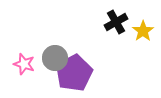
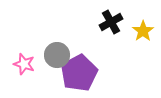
black cross: moved 5 px left
gray circle: moved 2 px right, 3 px up
purple pentagon: moved 5 px right
